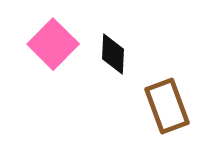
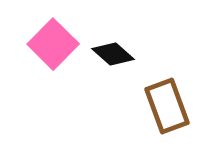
black diamond: rotated 51 degrees counterclockwise
